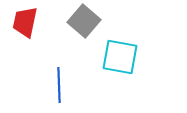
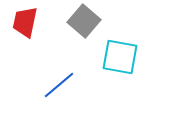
blue line: rotated 52 degrees clockwise
